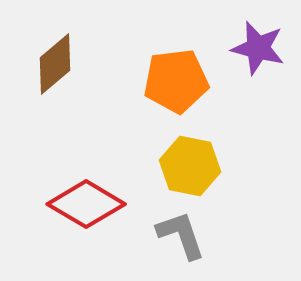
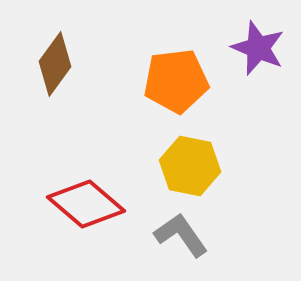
purple star: rotated 8 degrees clockwise
brown diamond: rotated 14 degrees counterclockwise
red diamond: rotated 10 degrees clockwise
gray L-shape: rotated 16 degrees counterclockwise
